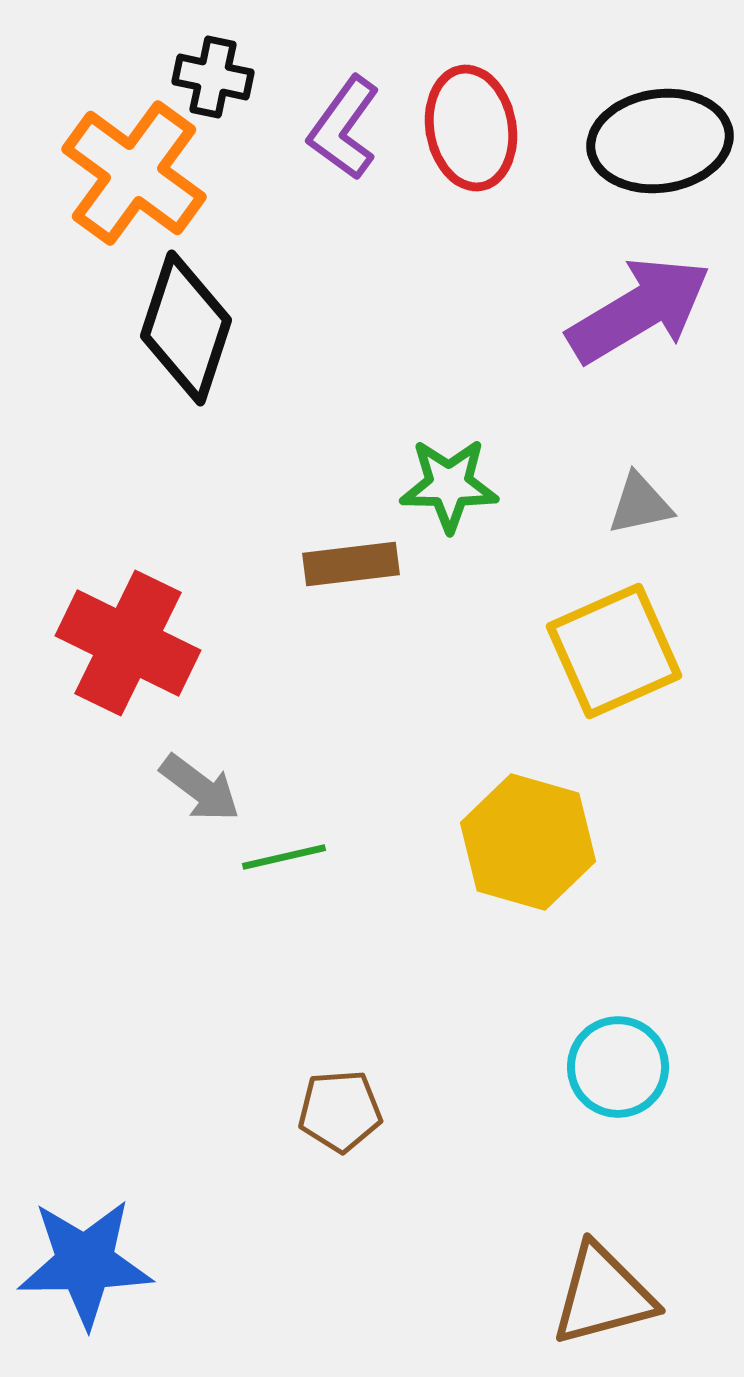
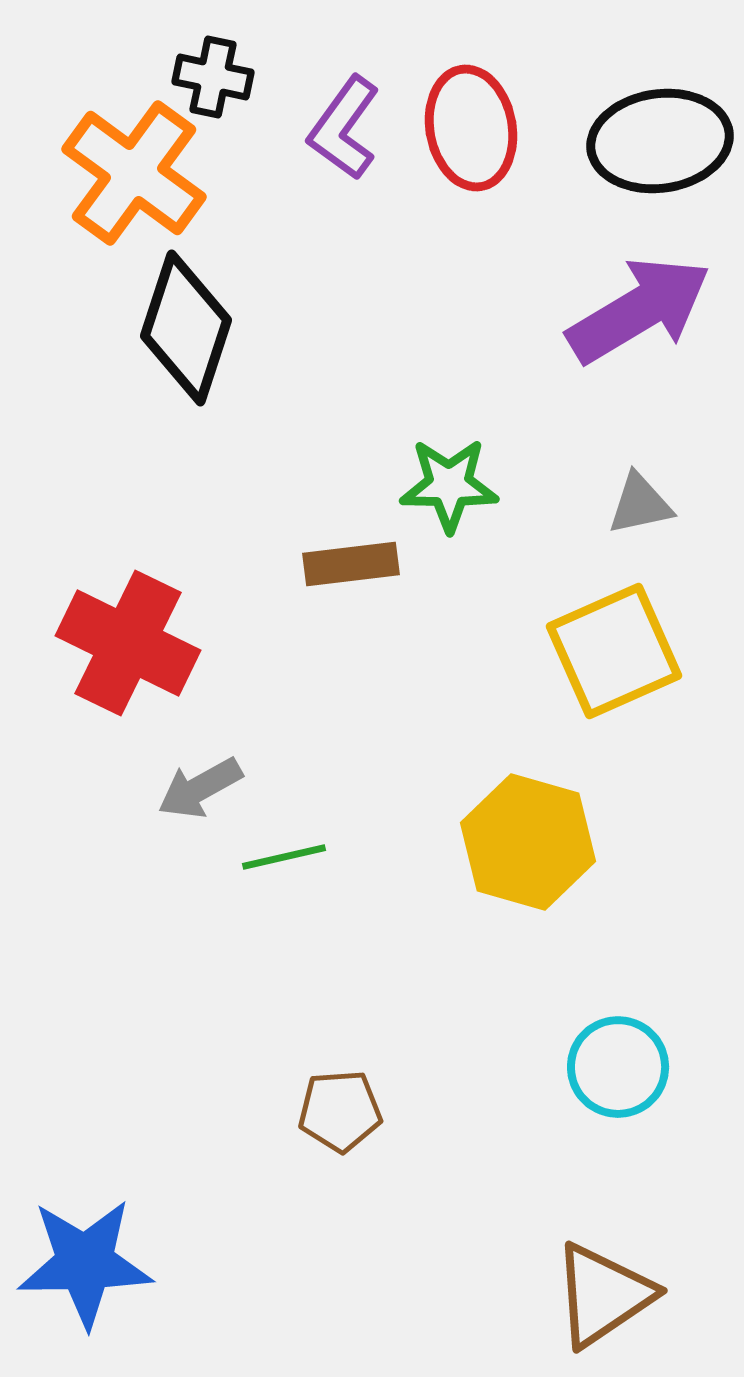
gray arrow: rotated 114 degrees clockwise
brown triangle: rotated 19 degrees counterclockwise
